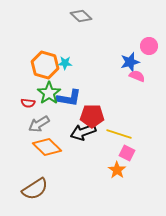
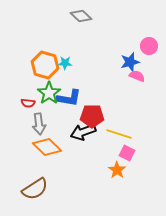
gray arrow: rotated 65 degrees counterclockwise
